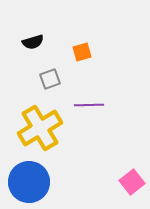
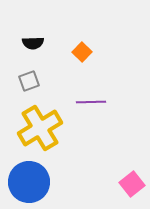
black semicircle: moved 1 px down; rotated 15 degrees clockwise
orange square: rotated 30 degrees counterclockwise
gray square: moved 21 px left, 2 px down
purple line: moved 2 px right, 3 px up
pink square: moved 2 px down
